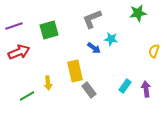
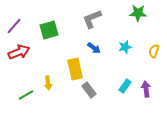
green star: rotated 12 degrees clockwise
purple line: rotated 30 degrees counterclockwise
cyan star: moved 14 px right, 8 px down; rotated 24 degrees counterclockwise
yellow rectangle: moved 2 px up
green line: moved 1 px left, 1 px up
